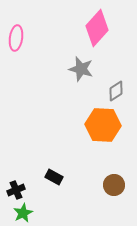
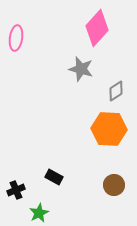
orange hexagon: moved 6 px right, 4 px down
green star: moved 16 px right
